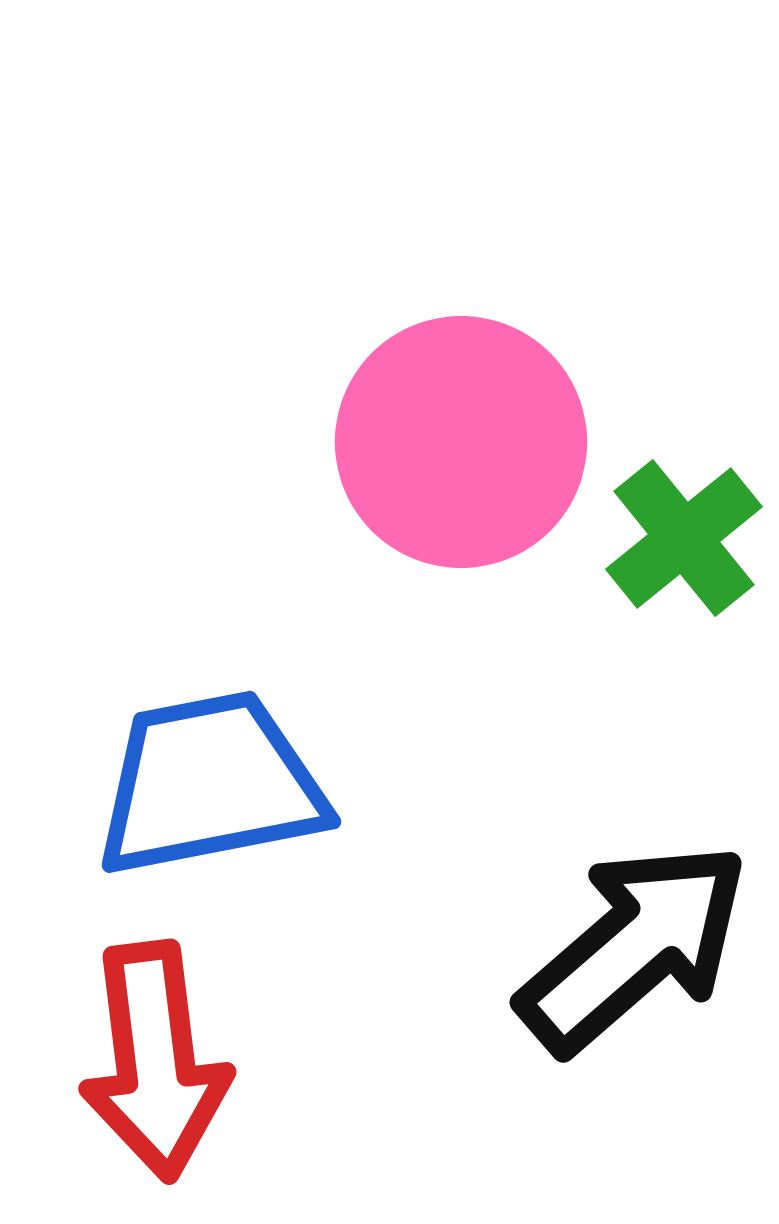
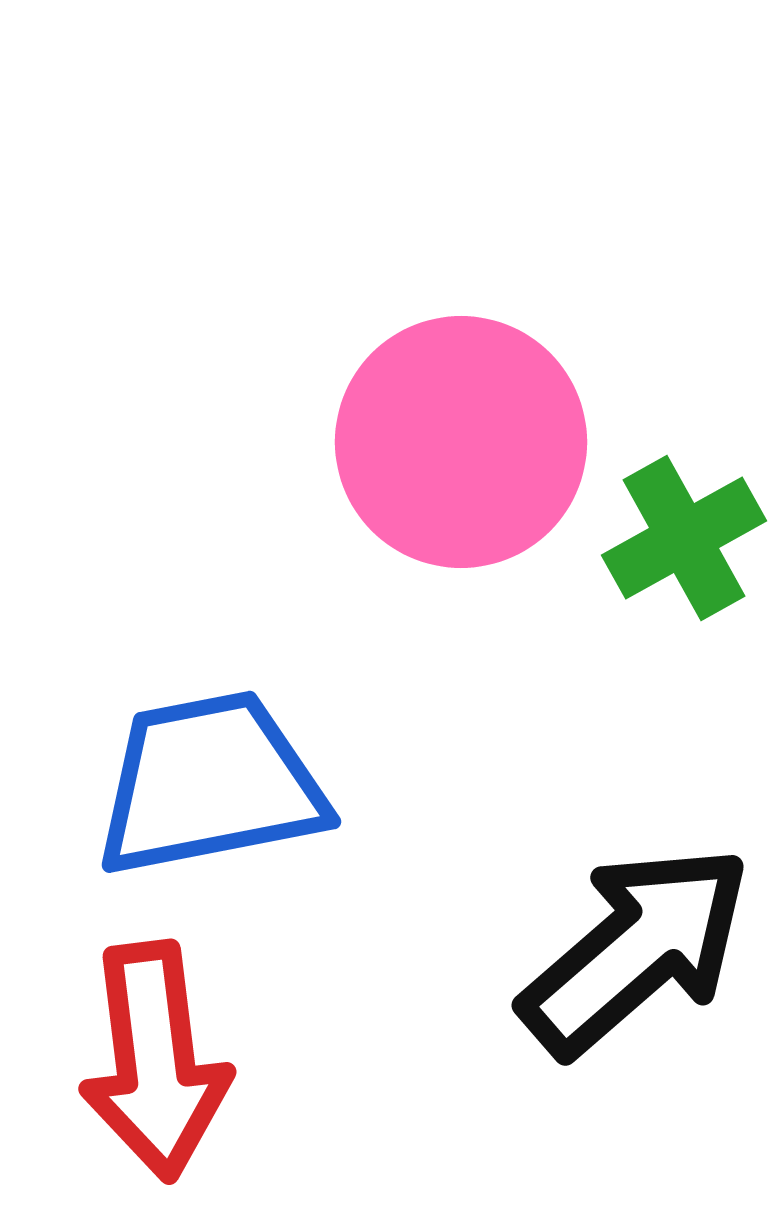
green cross: rotated 10 degrees clockwise
black arrow: moved 2 px right, 3 px down
